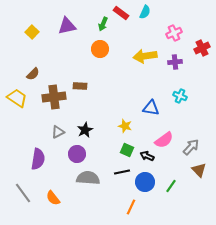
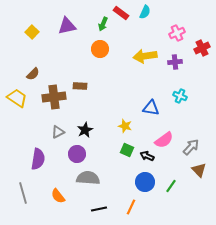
pink cross: moved 3 px right
black line: moved 23 px left, 37 px down
gray line: rotated 20 degrees clockwise
orange semicircle: moved 5 px right, 2 px up
